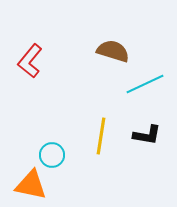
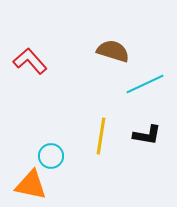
red L-shape: rotated 100 degrees clockwise
cyan circle: moved 1 px left, 1 px down
